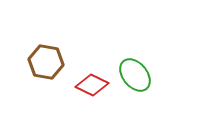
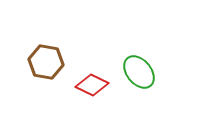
green ellipse: moved 4 px right, 3 px up
